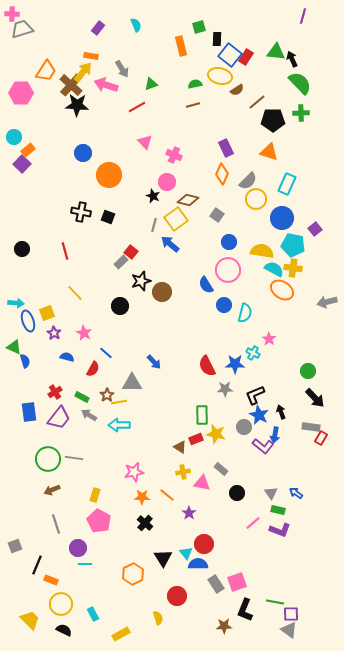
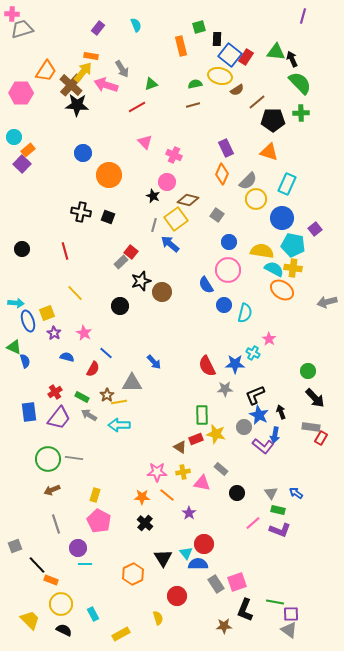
pink star at (134, 472): moved 23 px right; rotated 12 degrees clockwise
black line at (37, 565): rotated 66 degrees counterclockwise
